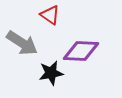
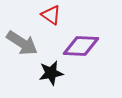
red triangle: moved 1 px right
purple diamond: moved 5 px up
